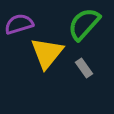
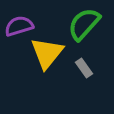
purple semicircle: moved 2 px down
